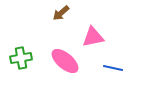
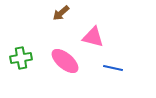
pink triangle: rotated 25 degrees clockwise
